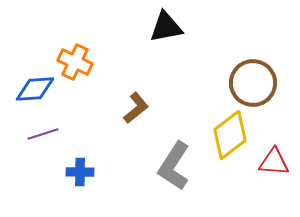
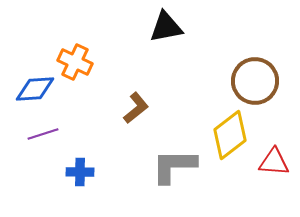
brown circle: moved 2 px right, 2 px up
gray L-shape: rotated 57 degrees clockwise
